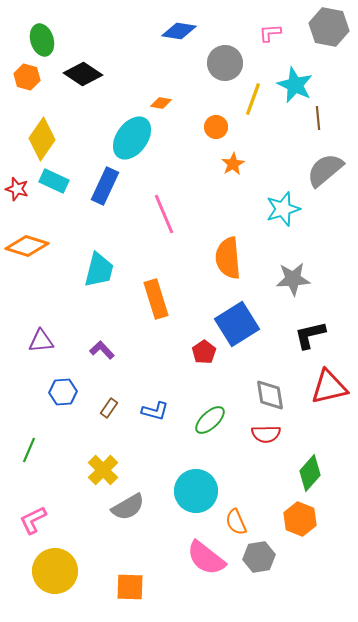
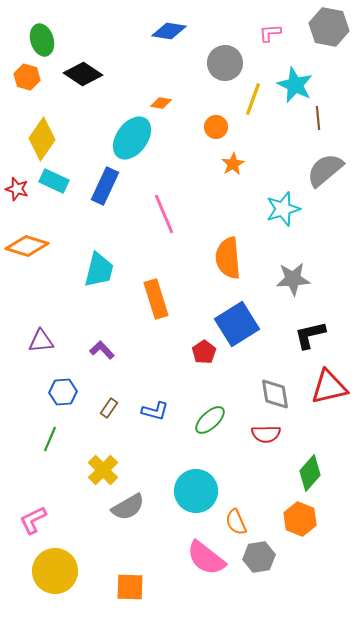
blue diamond at (179, 31): moved 10 px left
gray diamond at (270, 395): moved 5 px right, 1 px up
green line at (29, 450): moved 21 px right, 11 px up
